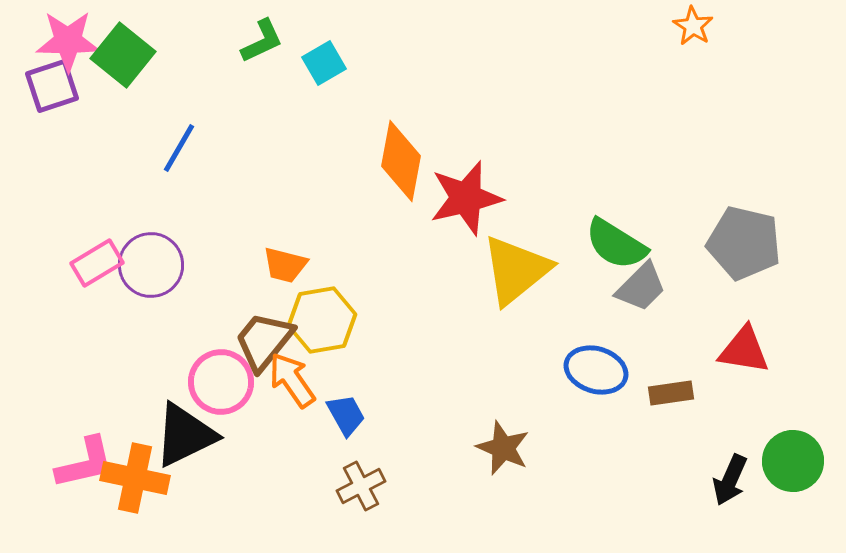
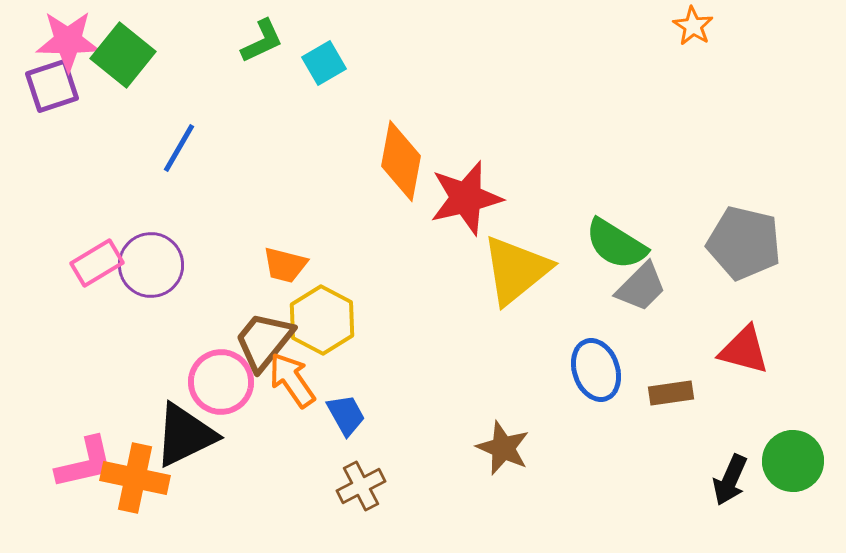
yellow hexagon: rotated 22 degrees counterclockwise
red triangle: rotated 6 degrees clockwise
blue ellipse: rotated 54 degrees clockwise
